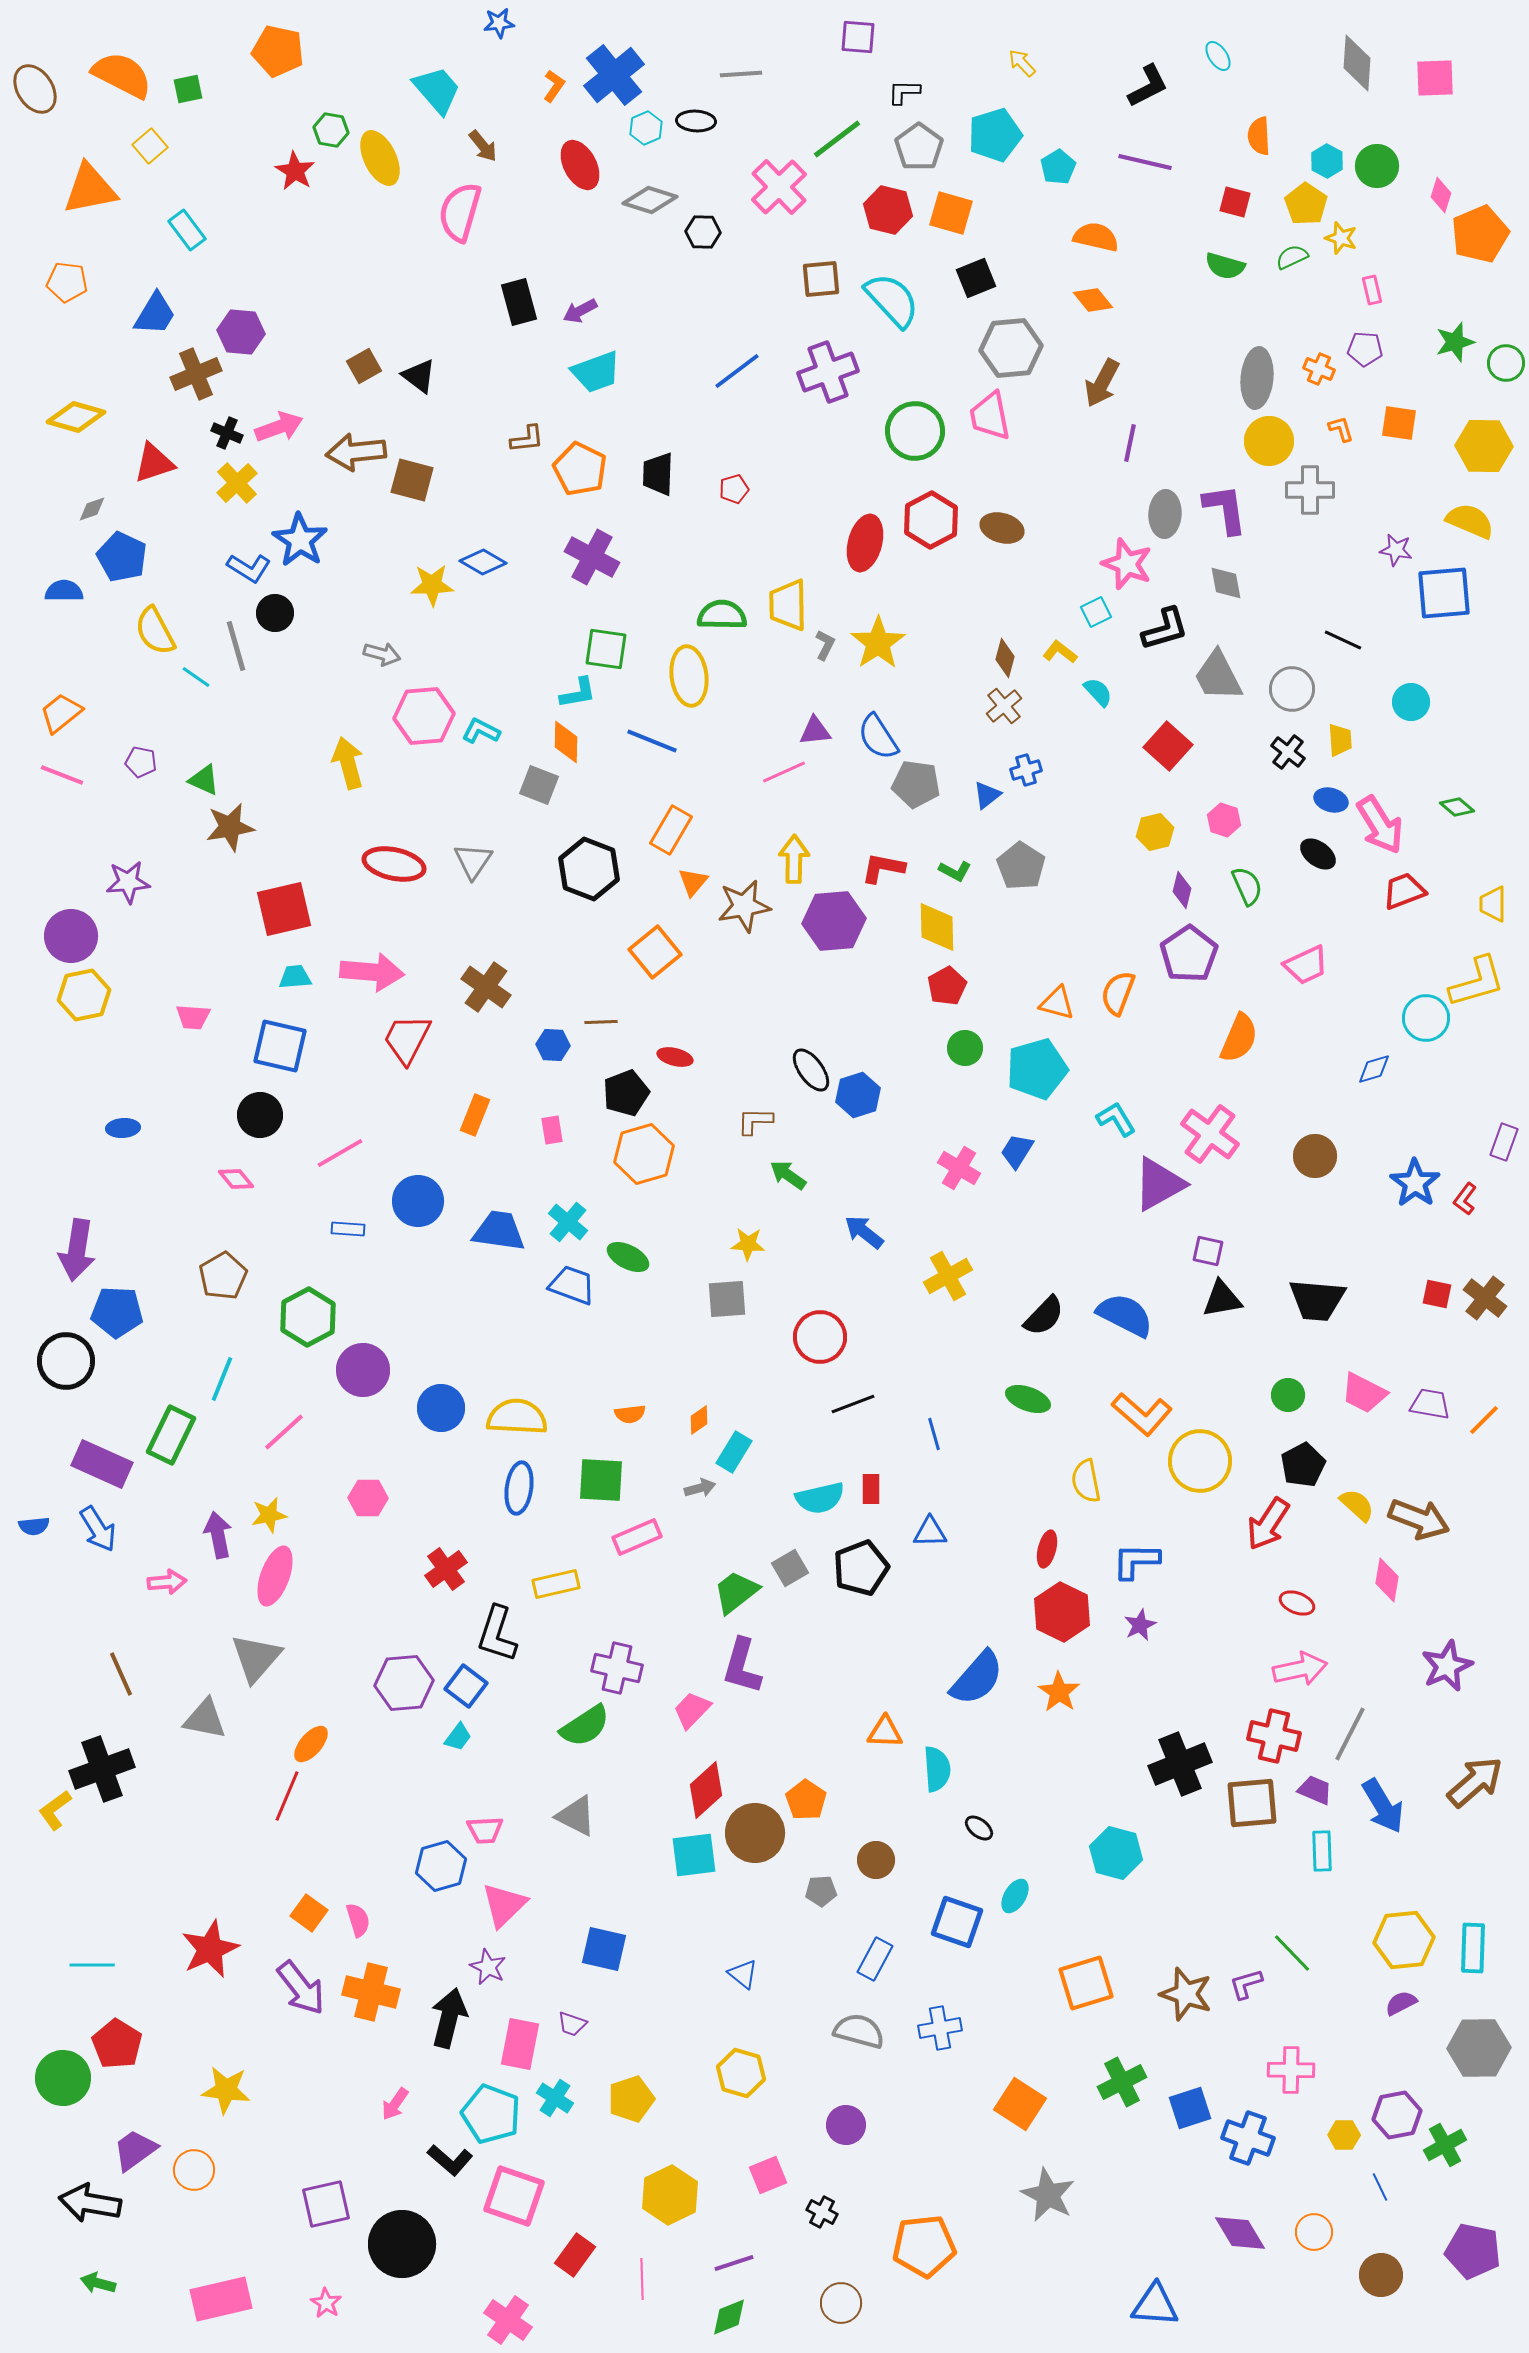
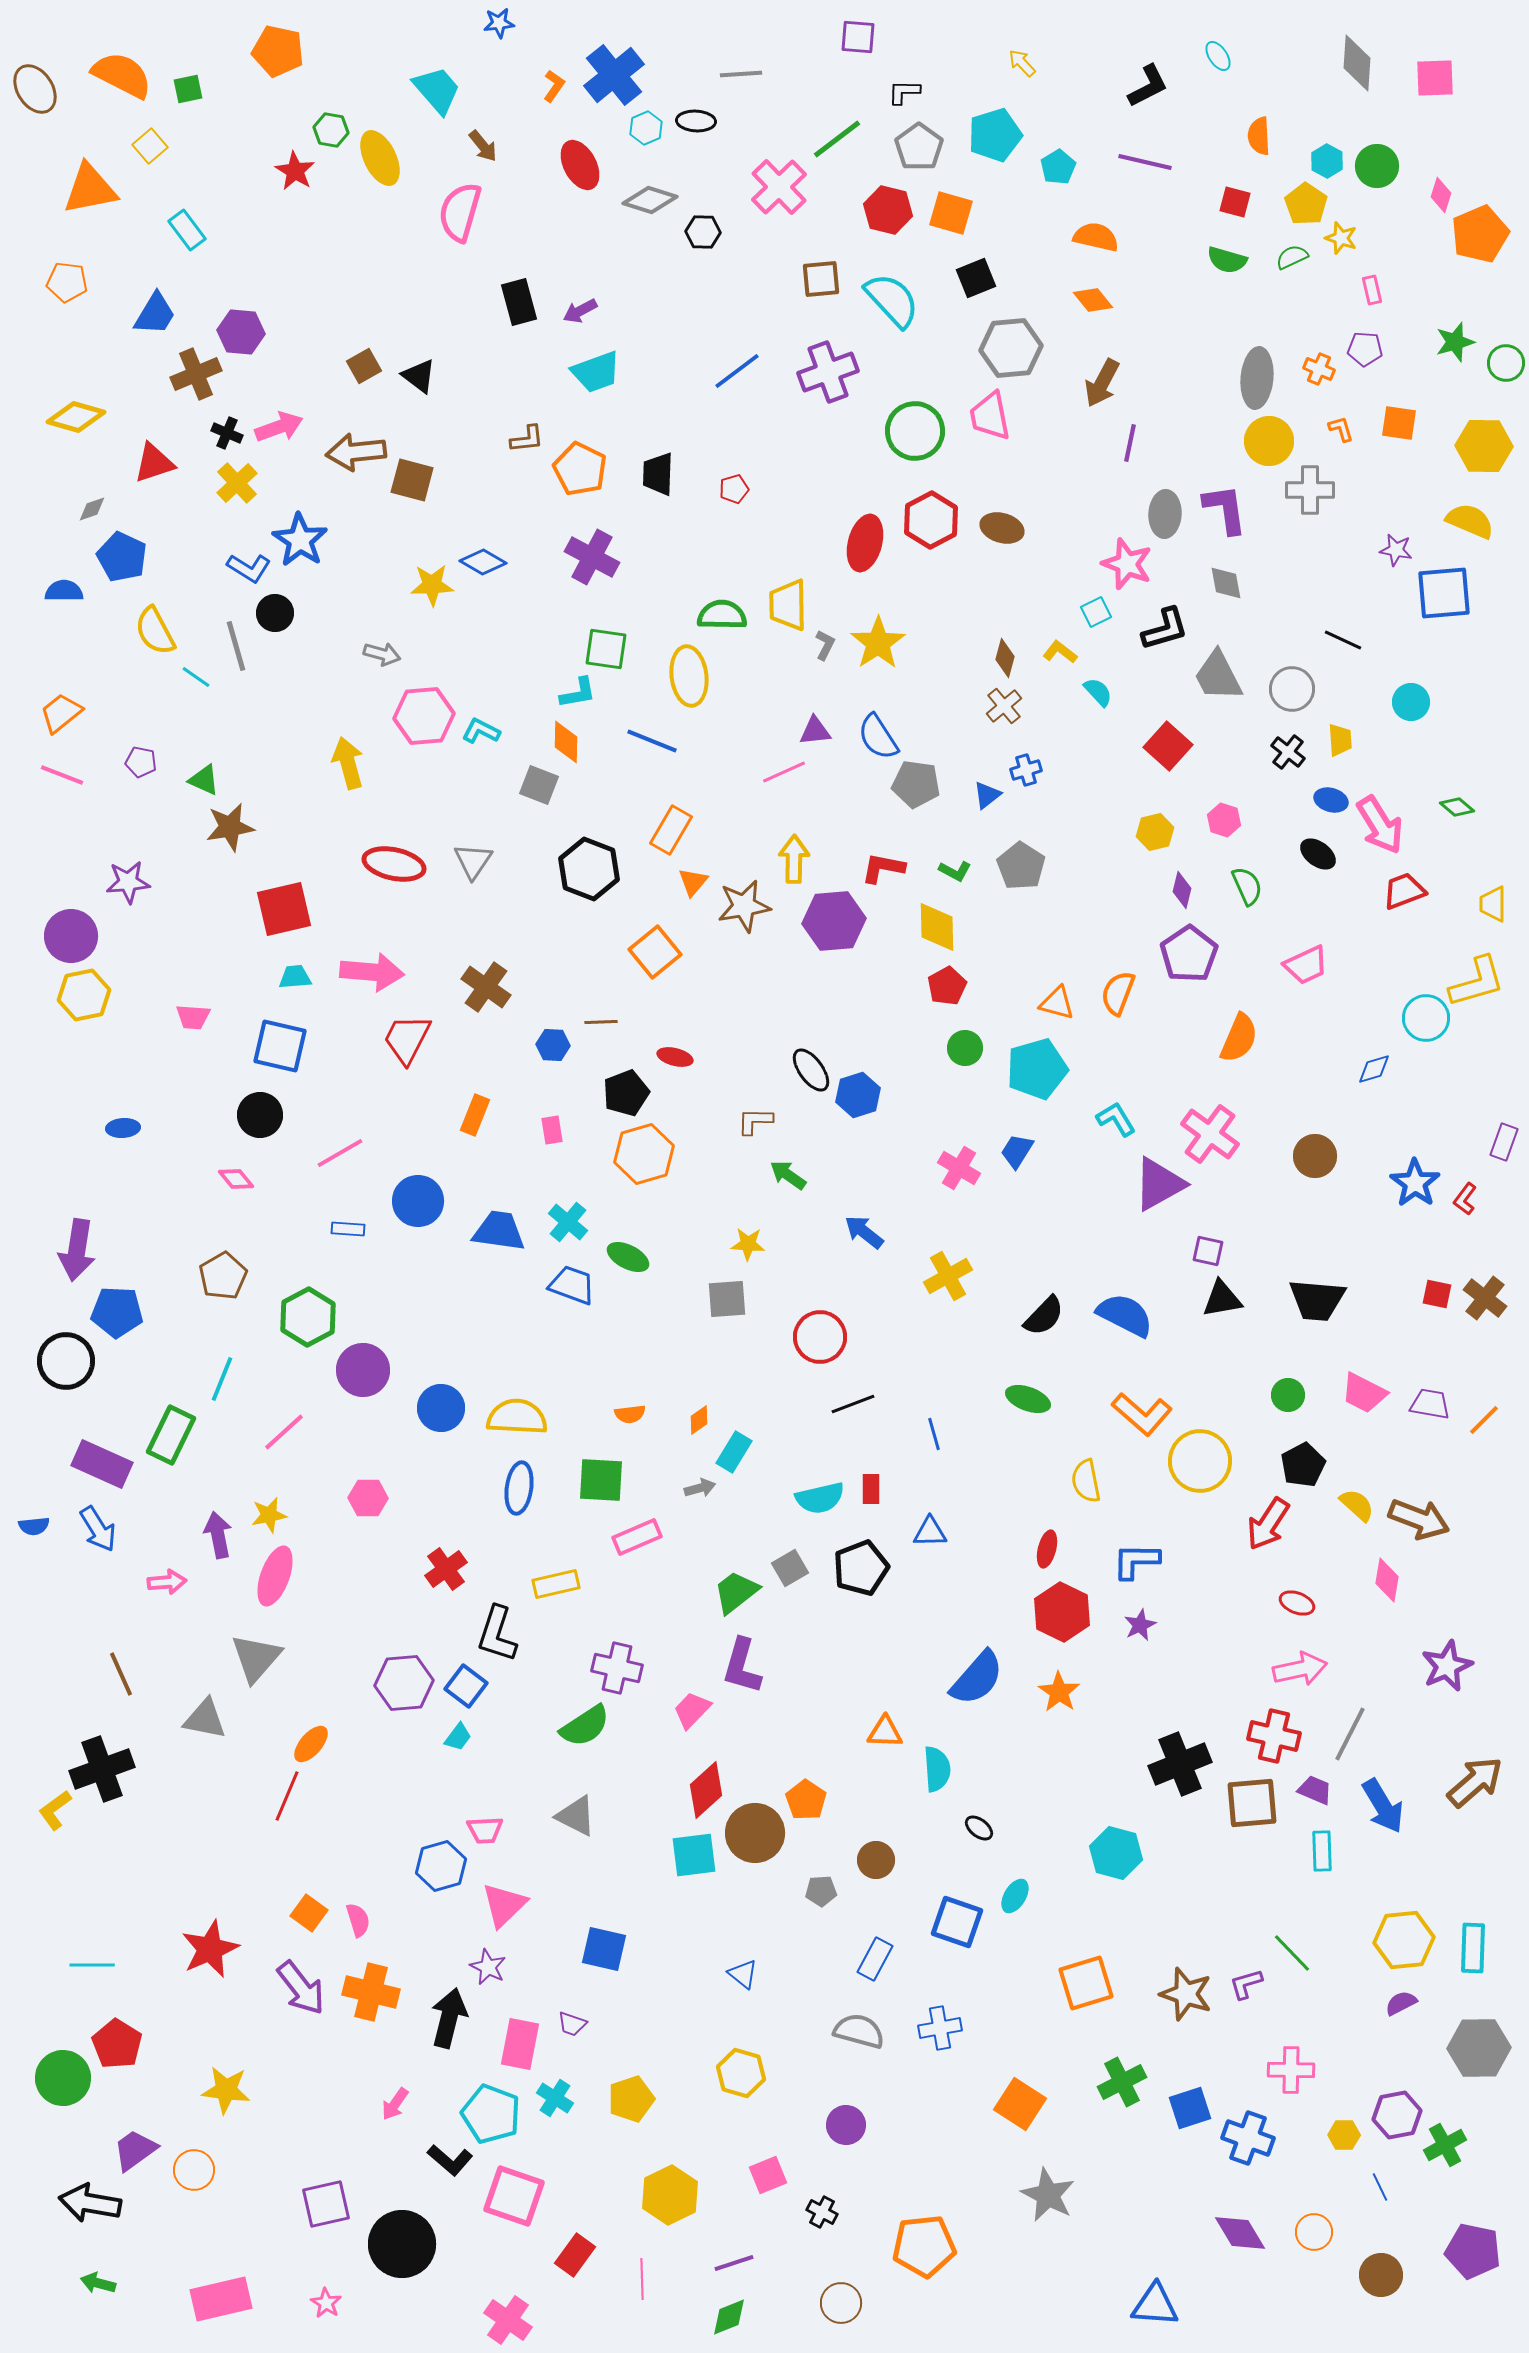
green semicircle at (1225, 266): moved 2 px right, 6 px up
